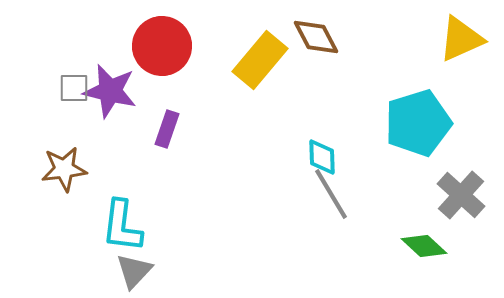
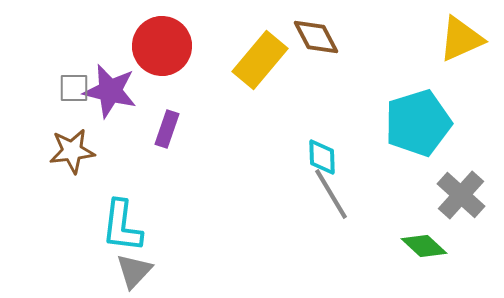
brown star: moved 8 px right, 18 px up
